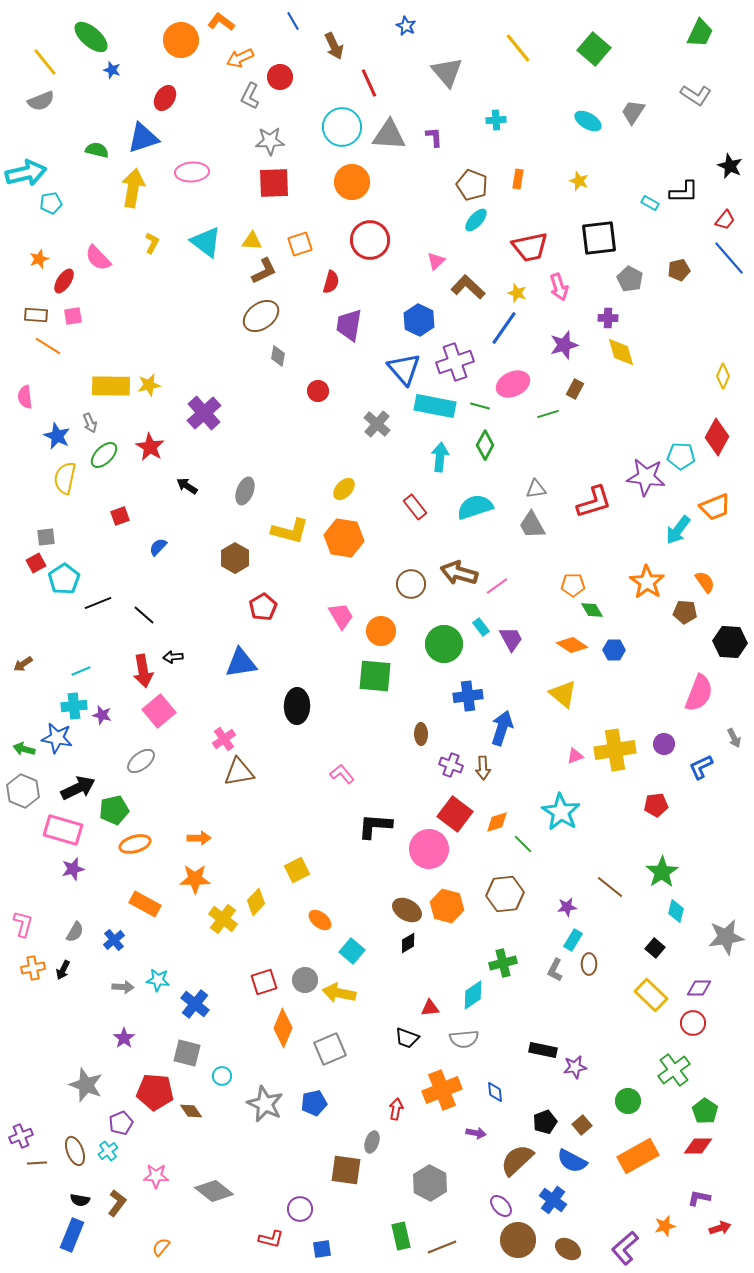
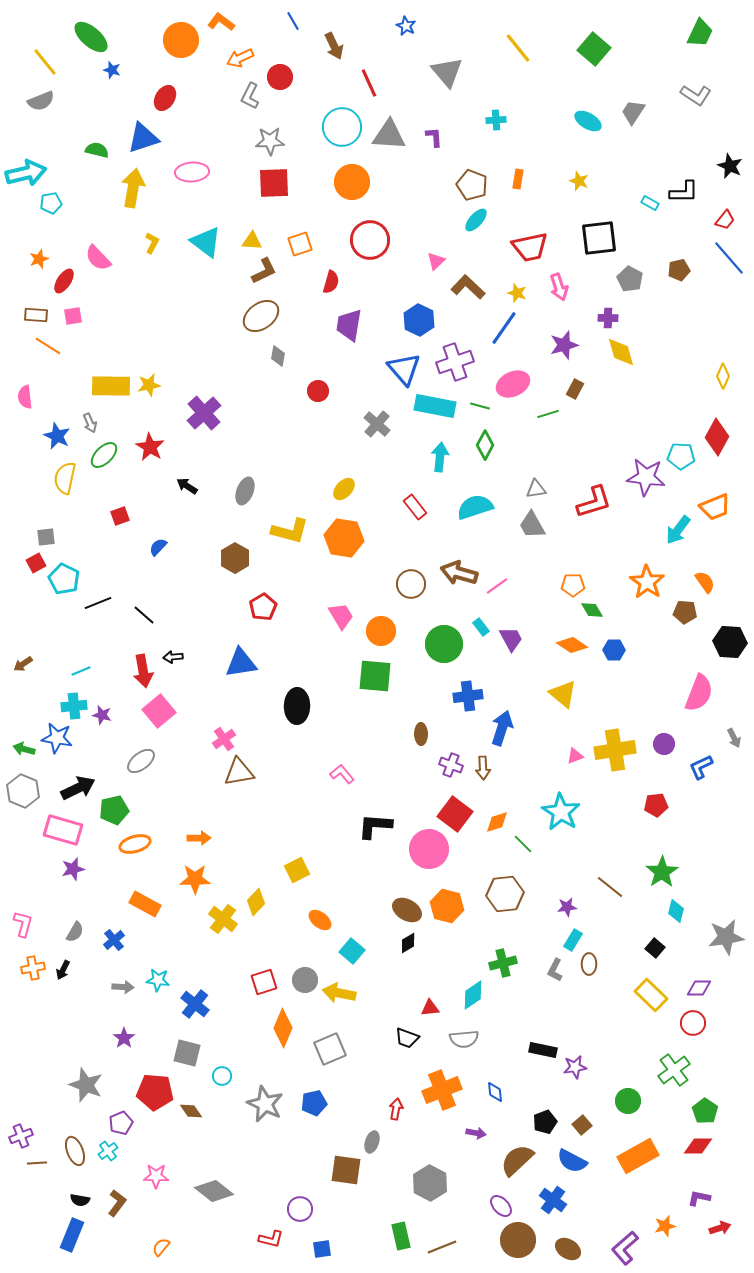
cyan pentagon at (64, 579): rotated 12 degrees counterclockwise
